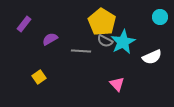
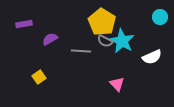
purple rectangle: rotated 42 degrees clockwise
cyan star: moved 1 px left, 1 px up; rotated 15 degrees counterclockwise
